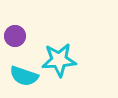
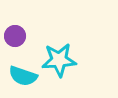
cyan semicircle: moved 1 px left
